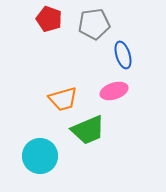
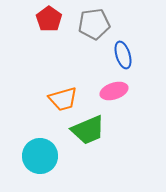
red pentagon: rotated 15 degrees clockwise
